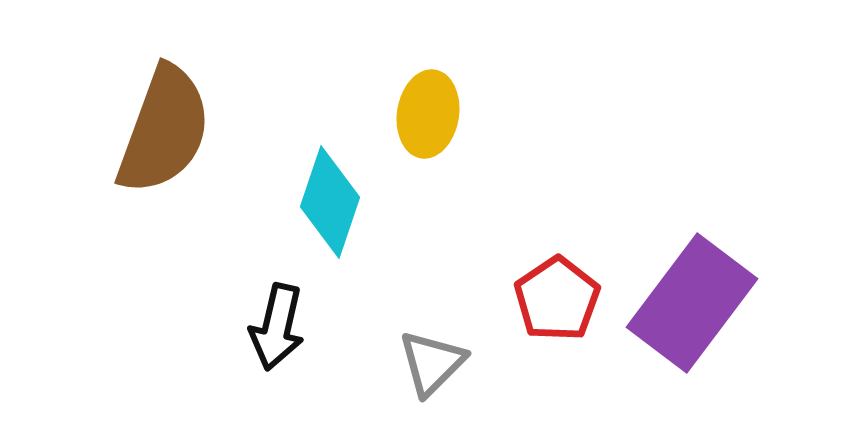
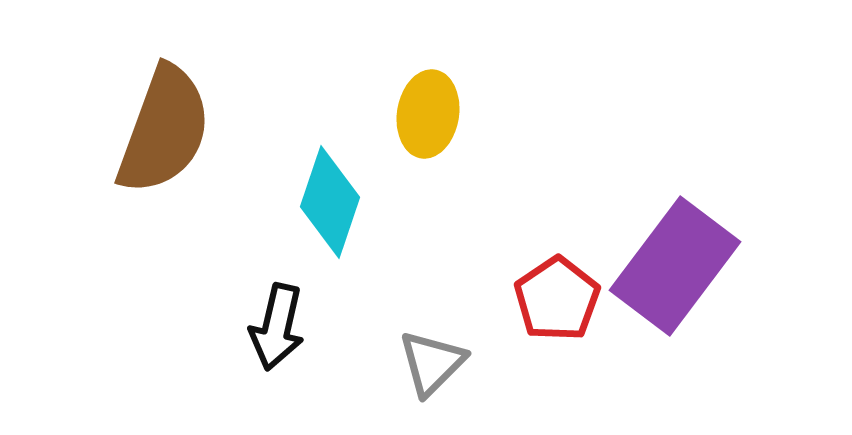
purple rectangle: moved 17 px left, 37 px up
